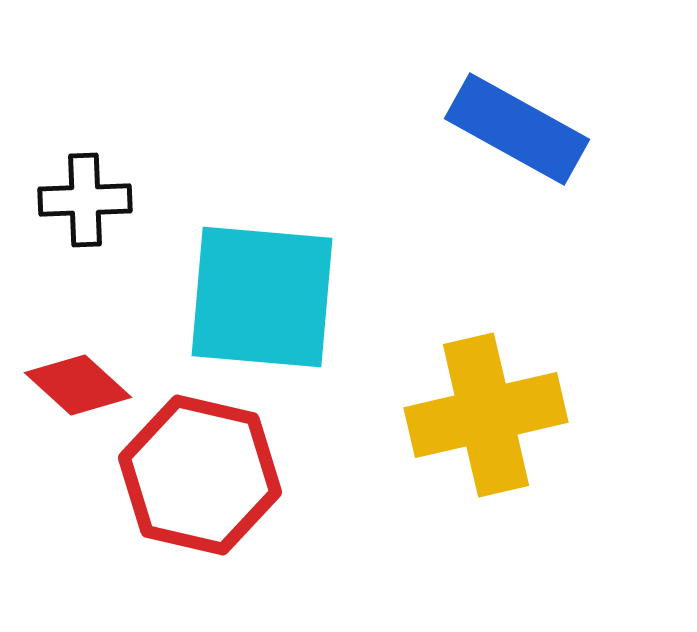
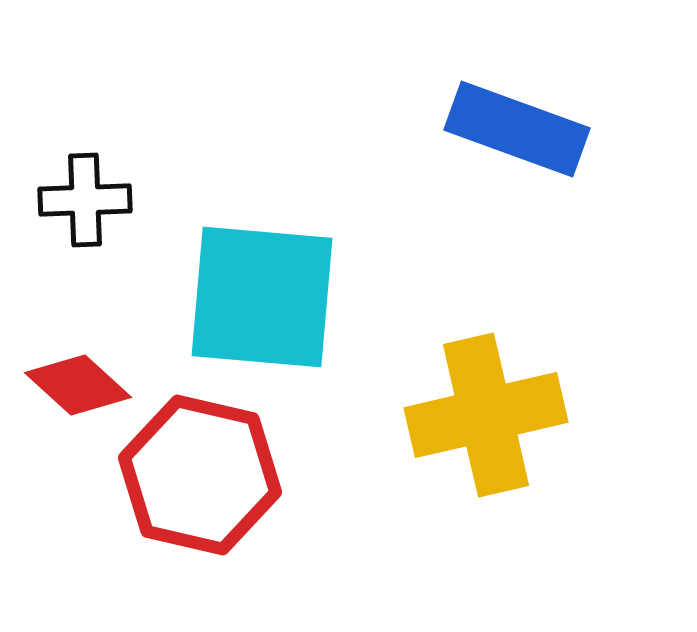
blue rectangle: rotated 9 degrees counterclockwise
